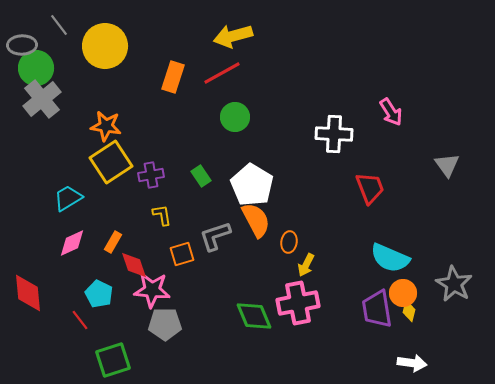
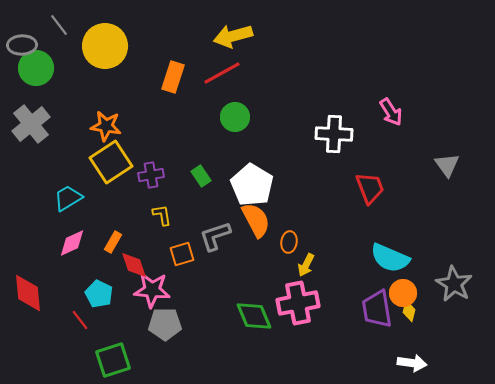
gray cross at (42, 99): moved 11 px left, 25 px down
